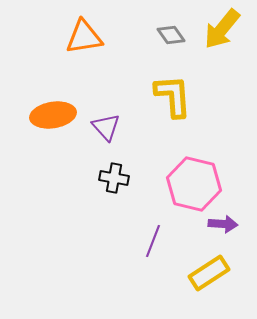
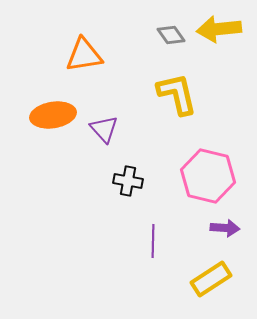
yellow arrow: moved 3 px left; rotated 45 degrees clockwise
orange triangle: moved 18 px down
yellow L-shape: moved 4 px right, 2 px up; rotated 9 degrees counterclockwise
purple triangle: moved 2 px left, 2 px down
black cross: moved 14 px right, 3 px down
pink hexagon: moved 14 px right, 8 px up
purple arrow: moved 2 px right, 4 px down
purple line: rotated 20 degrees counterclockwise
yellow rectangle: moved 2 px right, 6 px down
